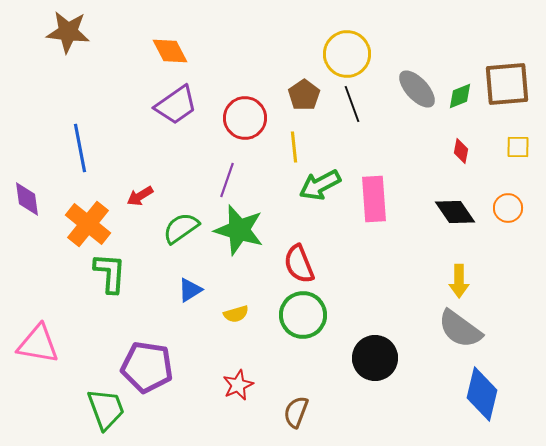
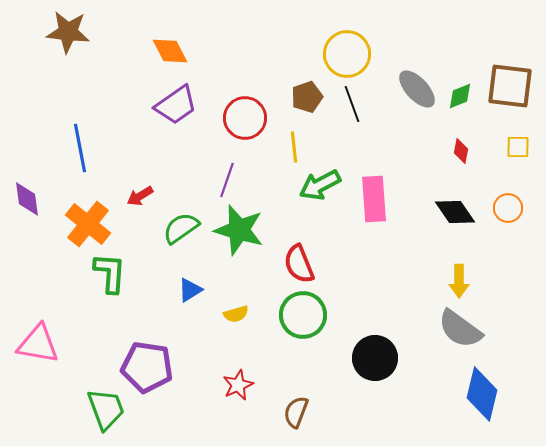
brown square: moved 3 px right, 2 px down; rotated 12 degrees clockwise
brown pentagon: moved 3 px right, 2 px down; rotated 16 degrees clockwise
